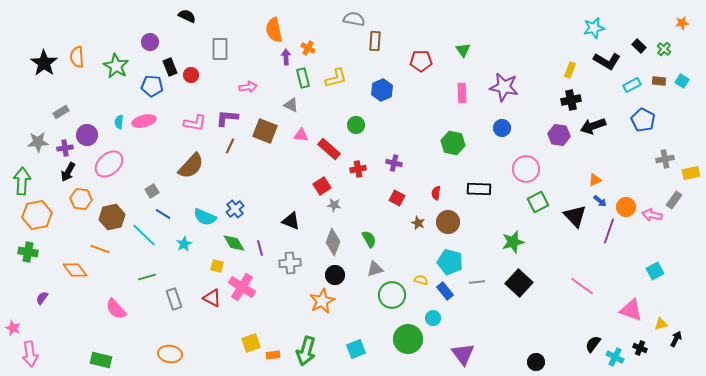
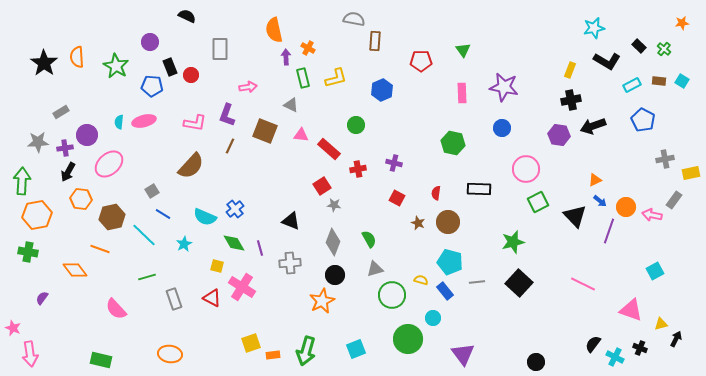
purple L-shape at (227, 118): moved 3 px up; rotated 75 degrees counterclockwise
pink line at (582, 286): moved 1 px right, 2 px up; rotated 10 degrees counterclockwise
